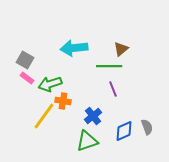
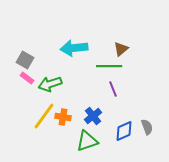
orange cross: moved 16 px down
